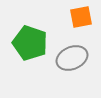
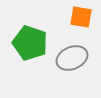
orange square: rotated 20 degrees clockwise
